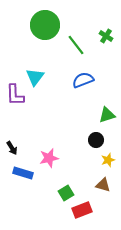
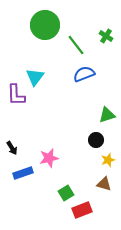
blue semicircle: moved 1 px right, 6 px up
purple L-shape: moved 1 px right
blue rectangle: rotated 36 degrees counterclockwise
brown triangle: moved 1 px right, 1 px up
